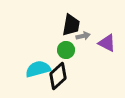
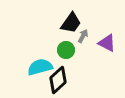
black trapezoid: moved 2 px up; rotated 25 degrees clockwise
gray arrow: rotated 48 degrees counterclockwise
cyan semicircle: moved 2 px right, 2 px up
black diamond: moved 4 px down
